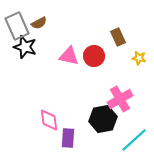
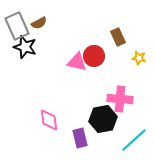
pink triangle: moved 8 px right, 6 px down
pink cross: rotated 35 degrees clockwise
purple rectangle: moved 12 px right; rotated 18 degrees counterclockwise
